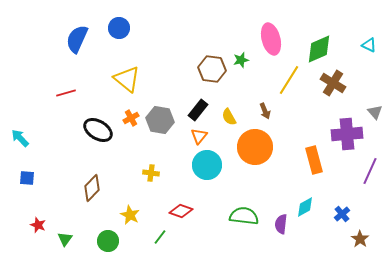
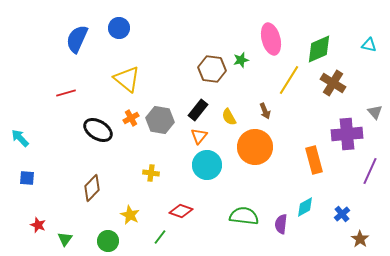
cyan triangle: rotated 14 degrees counterclockwise
